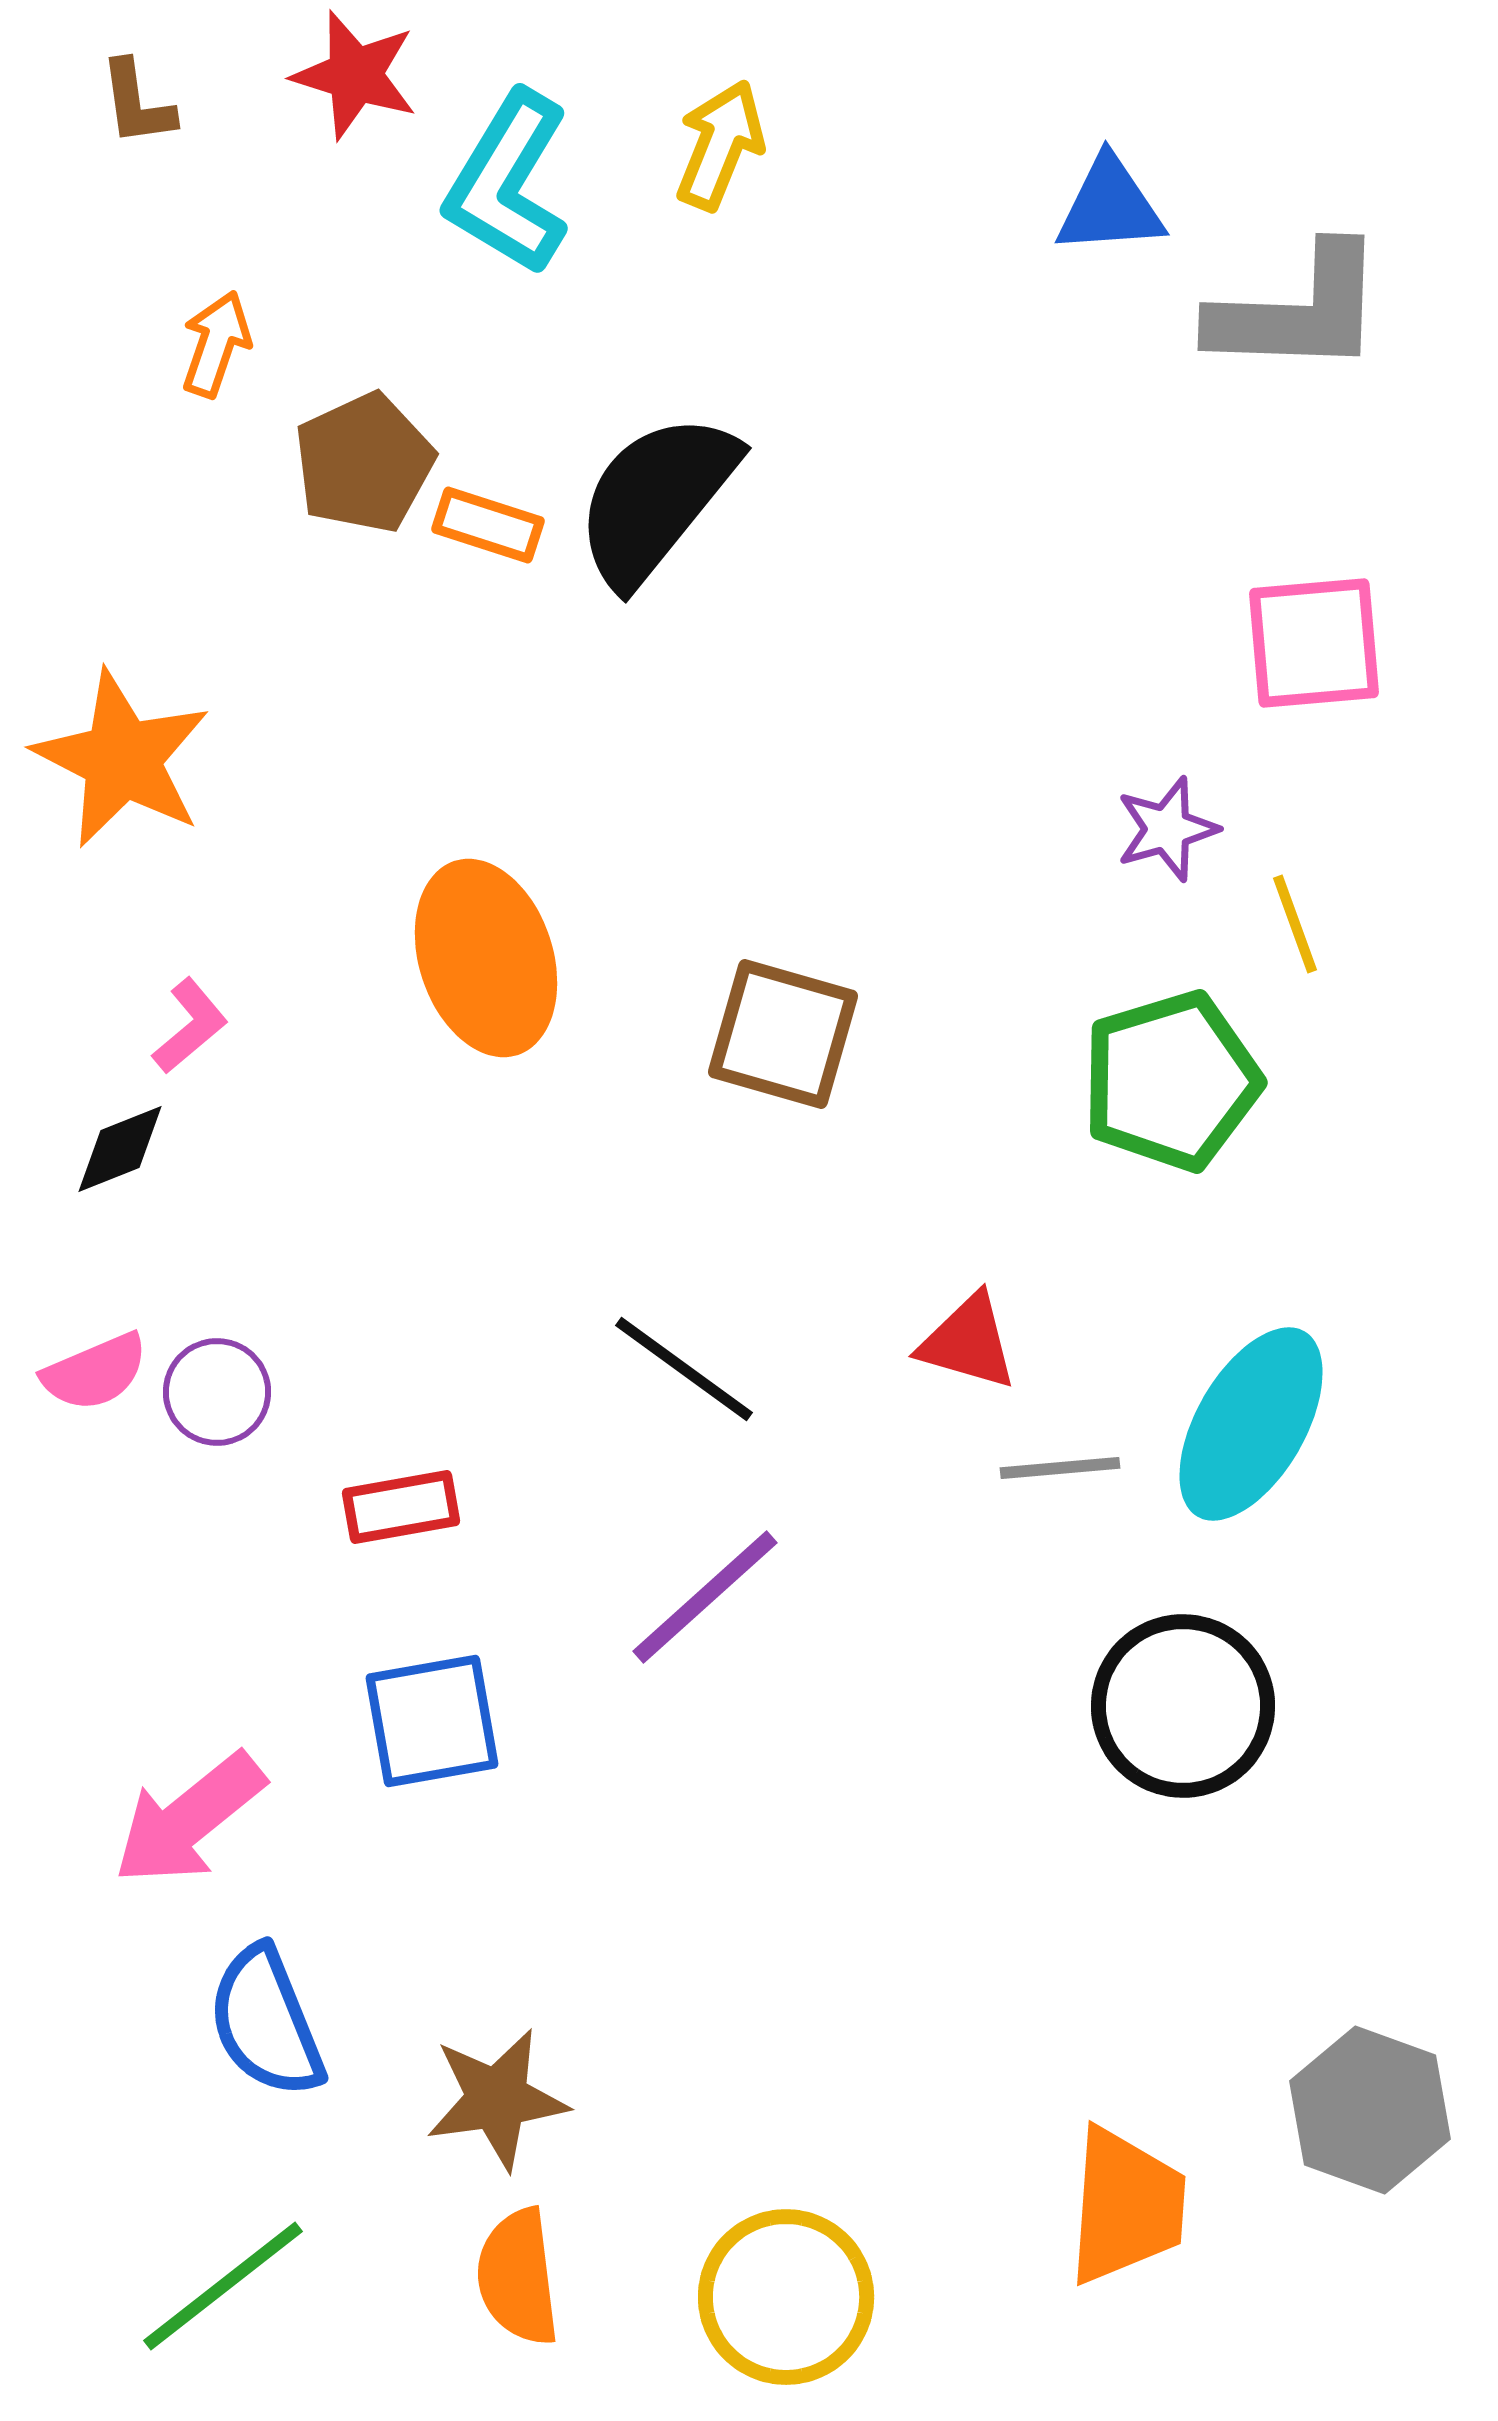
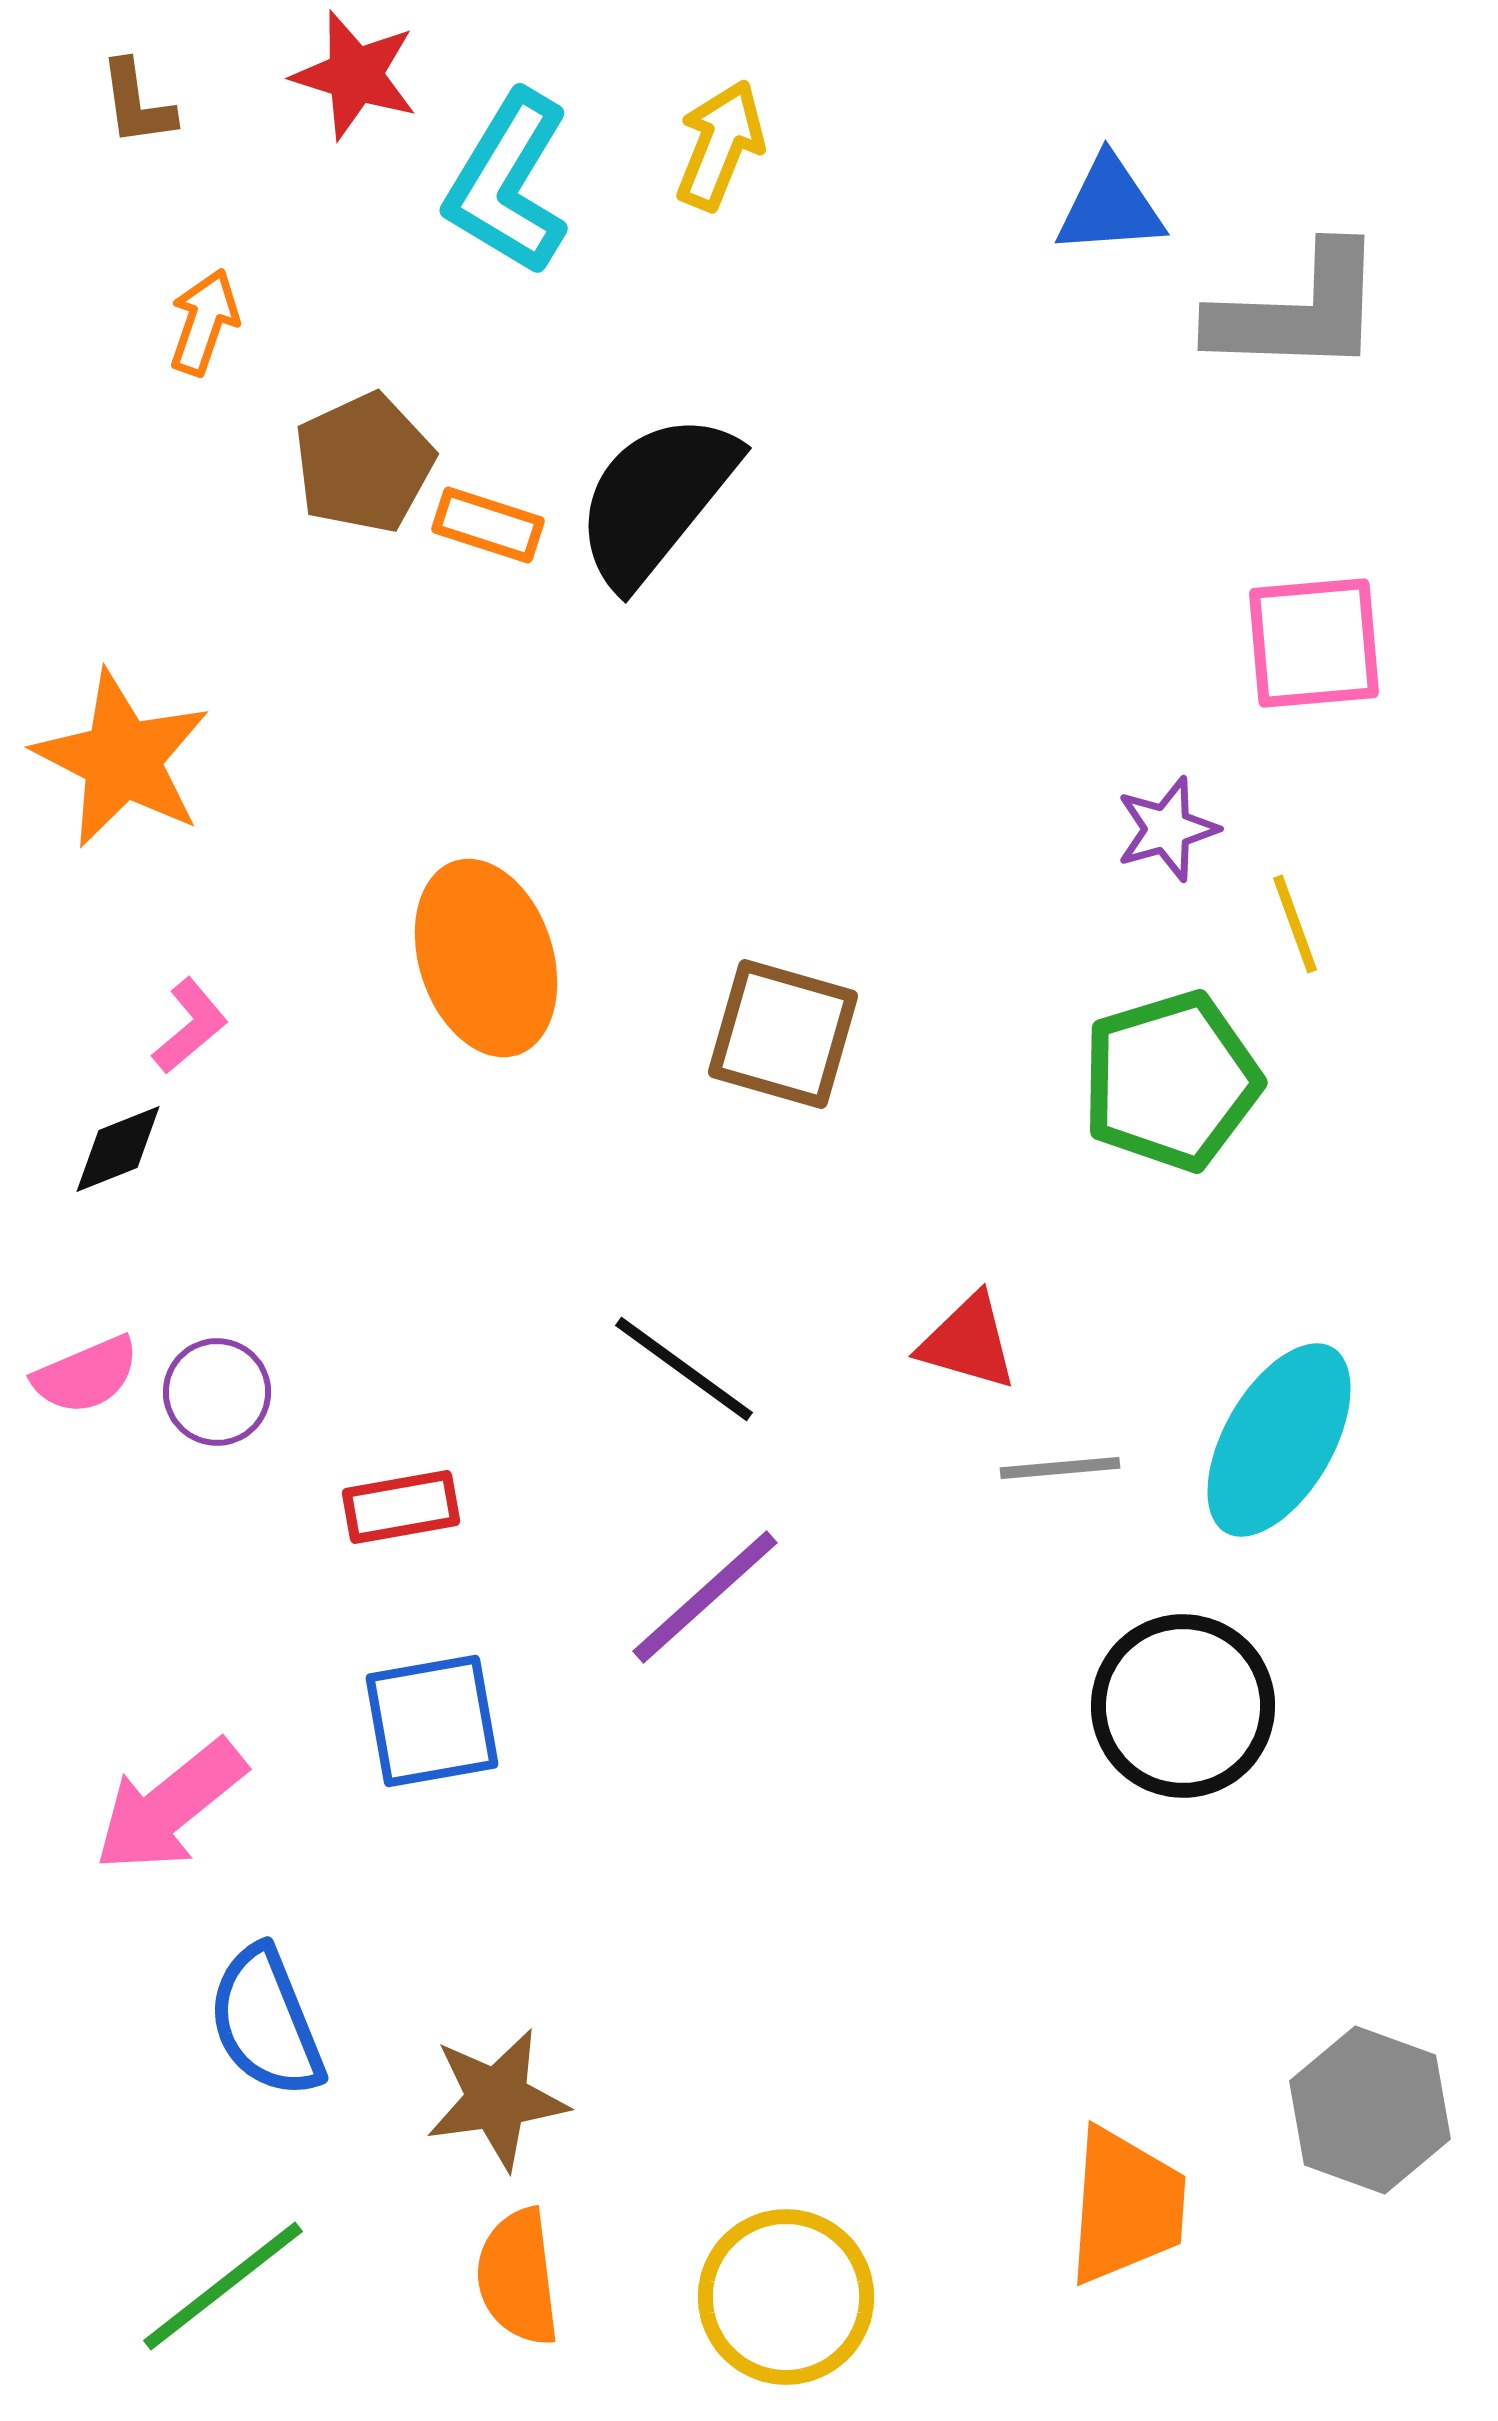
orange arrow: moved 12 px left, 22 px up
black diamond: moved 2 px left
pink semicircle: moved 9 px left, 3 px down
cyan ellipse: moved 28 px right, 16 px down
pink arrow: moved 19 px left, 13 px up
